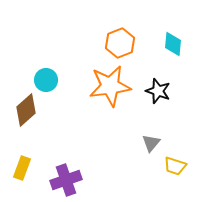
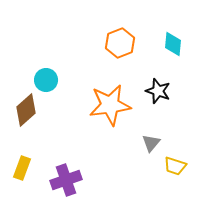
orange star: moved 19 px down
